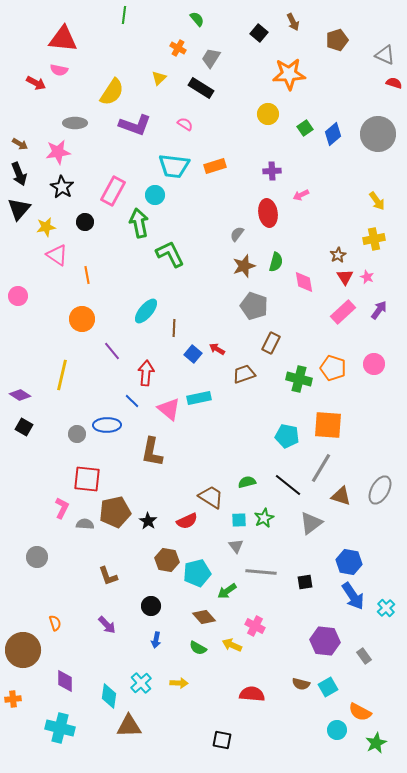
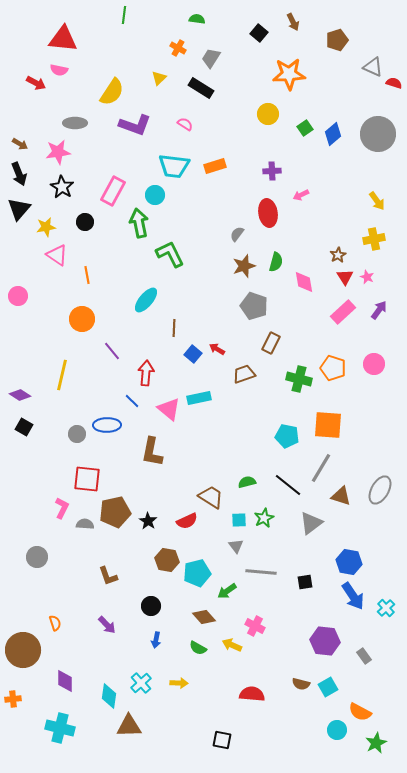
green semicircle at (197, 19): rotated 42 degrees counterclockwise
gray triangle at (385, 55): moved 12 px left, 12 px down
cyan ellipse at (146, 311): moved 11 px up
